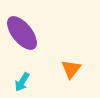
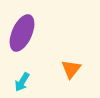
purple ellipse: rotated 63 degrees clockwise
